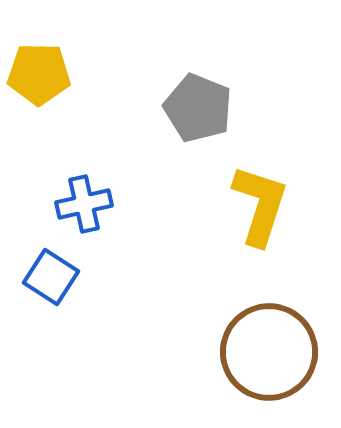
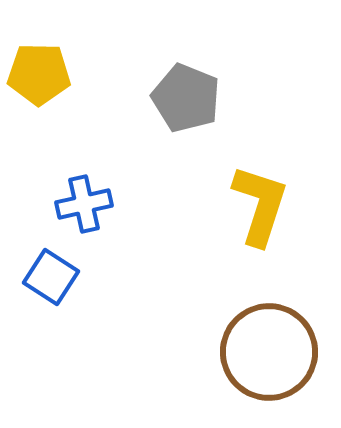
gray pentagon: moved 12 px left, 10 px up
